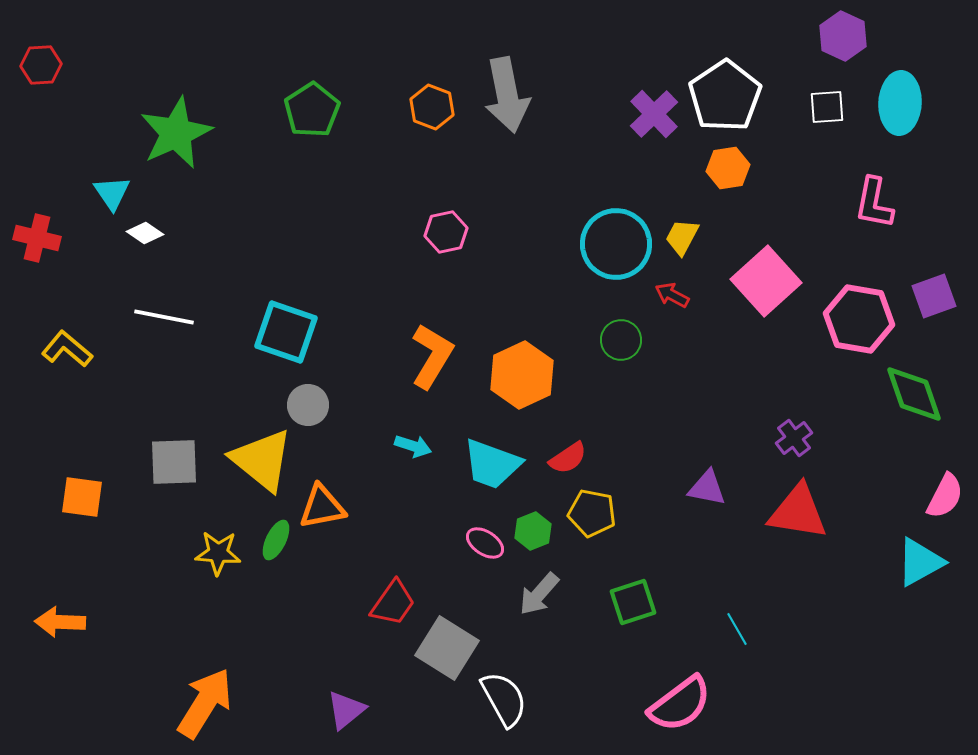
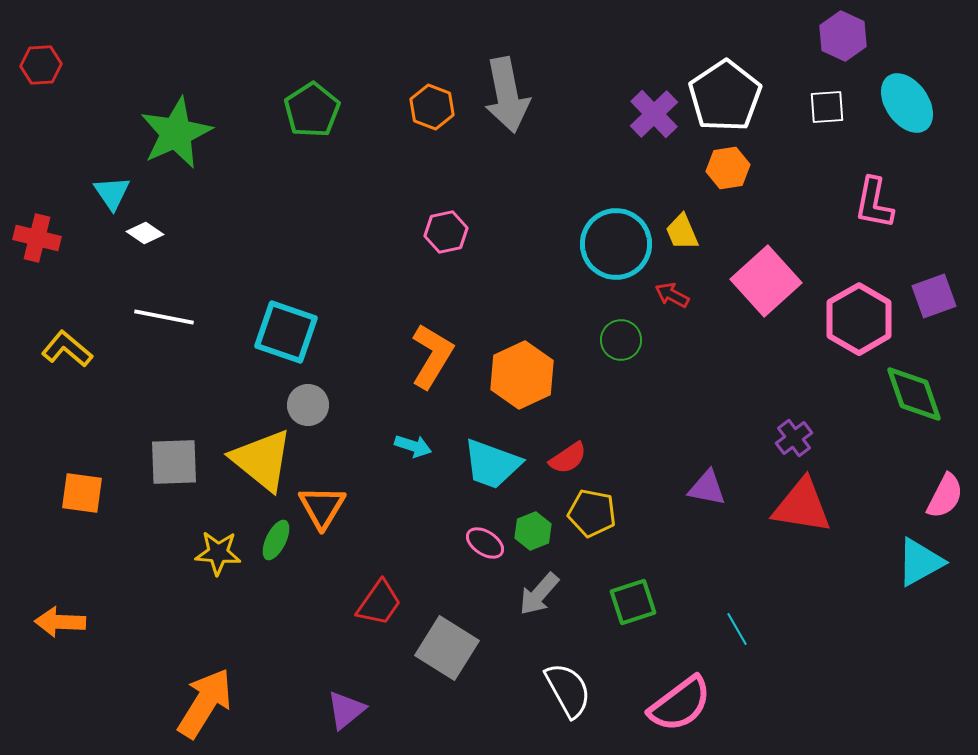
cyan ellipse at (900, 103): moved 7 px right; rotated 38 degrees counterclockwise
yellow trapezoid at (682, 237): moved 5 px up; rotated 51 degrees counterclockwise
pink hexagon at (859, 319): rotated 20 degrees clockwise
orange square at (82, 497): moved 4 px up
orange triangle at (322, 507): rotated 48 degrees counterclockwise
red triangle at (798, 512): moved 4 px right, 6 px up
red trapezoid at (393, 603): moved 14 px left
white semicircle at (504, 699): moved 64 px right, 9 px up
